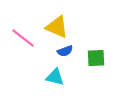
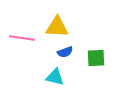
yellow triangle: rotated 20 degrees counterclockwise
pink line: moved 1 px left; rotated 30 degrees counterclockwise
blue semicircle: moved 1 px down
